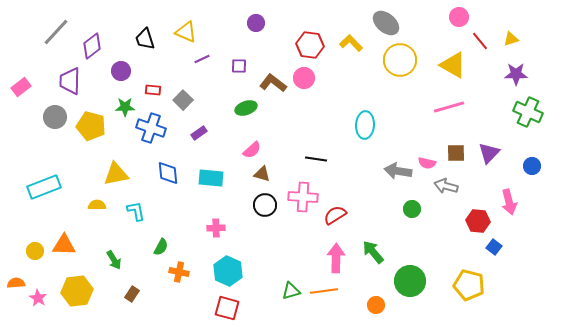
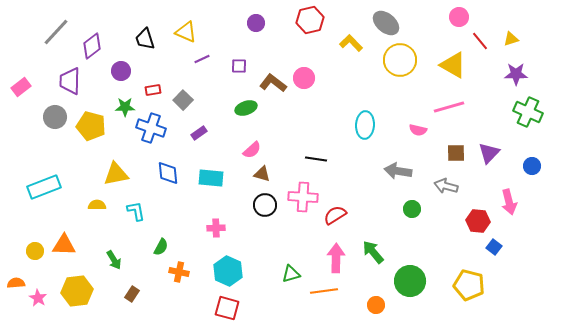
red hexagon at (310, 45): moved 25 px up; rotated 20 degrees counterclockwise
red rectangle at (153, 90): rotated 14 degrees counterclockwise
pink semicircle at (427, 163): moved 9 px left, 33 px up
green triangle at (291, 291): moved 17 px up
